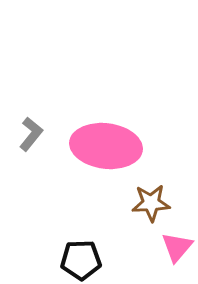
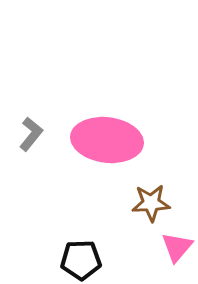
pink ellipse: moved 1 px right, 6 px up
